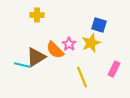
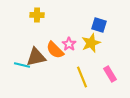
brown triangle: rotated 20 degrees clockwise
pink rectangle: moved 4 px left, 5 px down; rotated 56 degrees counterclockwise
